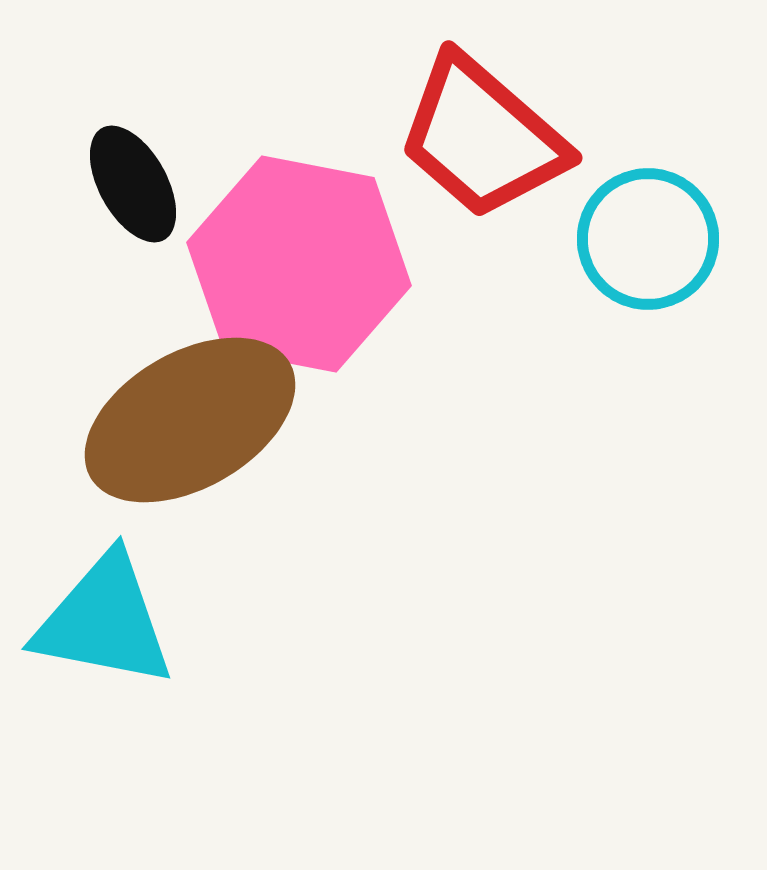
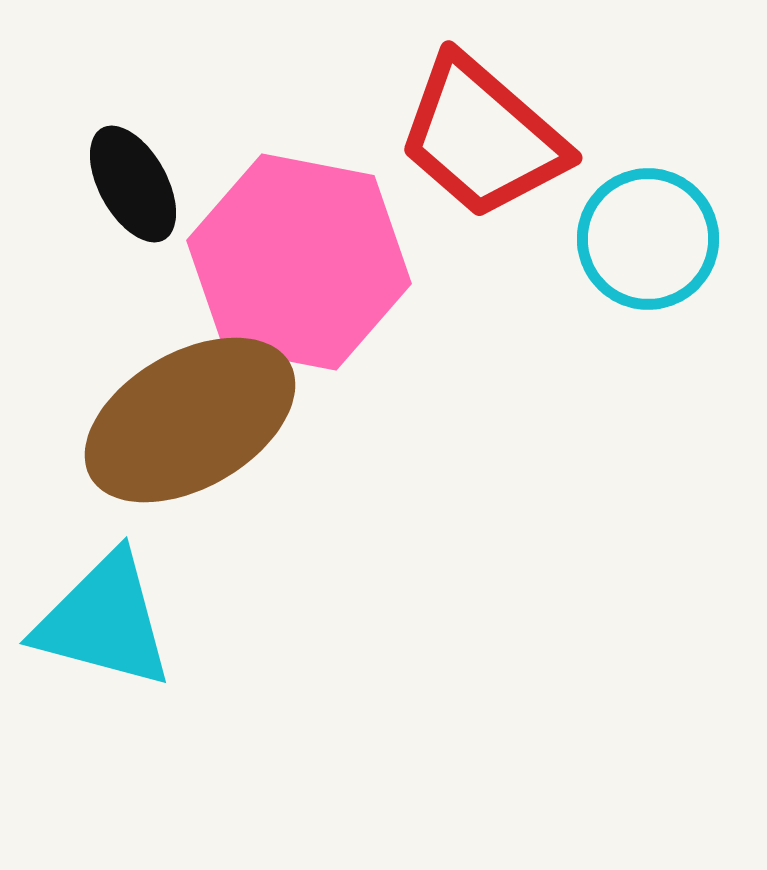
pink hexagon: moved 2 px up
cyan triangle: rotated 4 degrees clockwise
